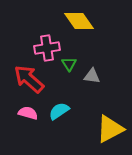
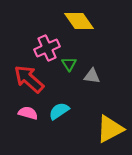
pink cross: rotated 15 degrees counterclockwise
